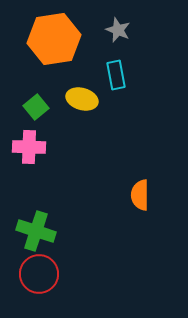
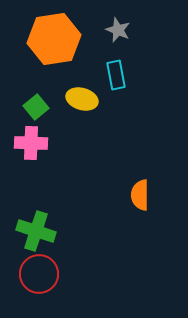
pink cross: moved 2 px right, 4 px up
